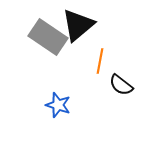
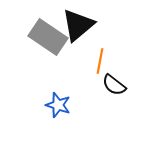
black semicircle: moved 7 px left
